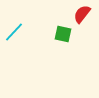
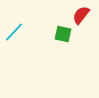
red semicircle: moved 1 px left, 1 px down
